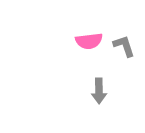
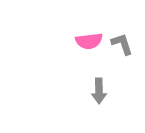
gray L-shape: moved 2 px left, 2 px up
